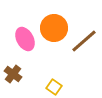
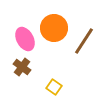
brown line: rotated 16 degrees counterclockwise
brown cross: moved 9 px right, 7 px up
